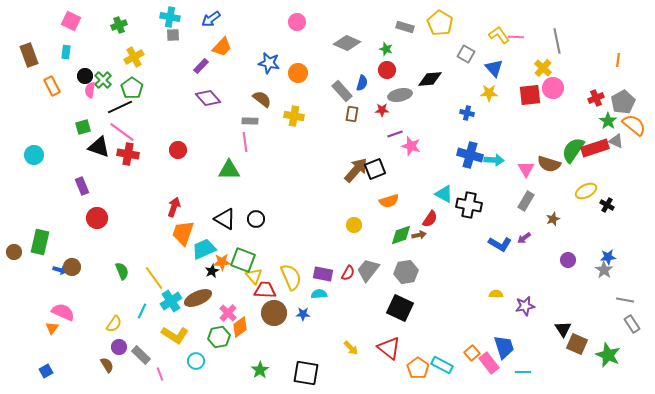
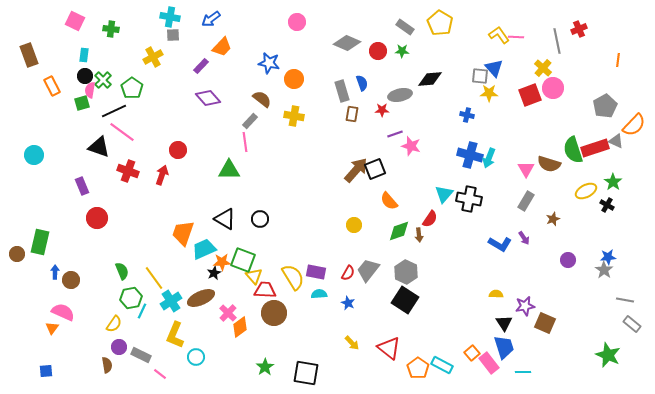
pink square at (71, 21): moved 4 px right
green cross at (119, 25): moved 8 px left, 4 px down; rotated 28 degrees clockwise
gray rectangle at (405, 27): rotated 18 degrees clockwise
green star at (386, 49): moved 16 px right, 2 px down; rotated 16 degrees counterclockwise
cyan rectangle at (66, 52): moved 18 px right, 3 px down
gray square at (466, 54): moved 14 px right, 22 px down; rotated 24 degrees counterclockwise
yellow cross at (134, 57): moved 19 px right
red circle at (387, 70): moved 9 px left, 19 px up
orange circle at (298, 73): moved 4 px left, 6 px down
blue semicircle at (362, 83): rotated 35 degrees counterclockwise
gray rectangle at (342, 91): rotated 25 degrees clockwise
red square at (530, 95): rotated 15 degrees counterclockwise
red cross at (596, 98): moved 17 px left, 69 px up
gray pentagon at (623, 102): moved 18 px left, 4 px down
black line at (120, 107): moved 6 px left, 4 px down
blue cross at (467, 113): moved 2 px down
gray rectangle at (250, 121): rotated 49 degrees counterclockwise
green star at (608, 121): moved 5 px right, 61 px down
orange semicircle at (634, 125): rotated 95 degrees clockwise
green square at (83, 127): moved 1 px left, 24 px up
green semicircle at (573, 150): rotated 52 degrees counterclockwise
red cross at (128, 154): moved 17 px down; rotated 10 degrees clockwise
cyan arrow at (494, 160): moved 5 px left, 2 px up; rotated 108 degrees clockwise
cyan triangle at (444, 194): rotated 42 degrees clockwise
orange semicircle at (389, 201): rotated 66 degrees clockwise
black cross at (469, 205): moved 6 px up
red arrow at (174, 207): moved 12 px left, 32 px up
black circle at (256, 219): moved 4 px right
green diamond at (401, 235): moved 2 px left, 4 px up
brown arrow at (419, 235): rotated 96 degrees clockwise
purple arrow at (524, 238): rotated 88 degrees counterclockwise
brown circle at (14, 252): moved 3 px right, 2 px down
brown circle at (72, 267): moved 1 px left, 13 px down
blue arrow at (60, 270): moved 5 px left, 2 px down; rotated 104 degrees counterclockwise
black star at (212, 271): moved 2 px right, 2 px down
gray hexagon at (406, 272): rotated 25 degrees counterclockwise
purple rectangle at (323, 274): moved 7 px left, 2 px up
yellow semicircle at (291, 277): moved 2 px right; rotated 8 degrees counterclockwise
brown ellipse at (198, 298): moved 3 px right
black square at (400, 308): moved 5 px right, 8 px up; rotated 8 degrees clockwise
blue star at (303, 314): moved 45 px right, 11 px up; rotated 24 degrees clockwise
gray rectangle at (632, 324): rotated 18 degrees counterclockwise
black triangle at (563, 329): moved 59 px left, 6 px up
yellow L-shape at (175, 335): rotated 80 degrees clockwise
green hexagon at (219, 337): moved 88 px left, 39 px up
brown square at (577, 344): moved 32 px left, 21 px up
yellow arrow at (351, 348): moved 1 px right, 5 px up
gray rectangle at (141, 355): rotated 18 degrees counterclockwise
cyan circle at (196, 361): moved 4 px up
brown semicircle at (107, 365): rotated 21 degrees clockwise
green star at (260, 370): moved 5 px right, 3 px up
blue square at (46, 371): rotated 24 degrees clockwise
pink line at (160, 374): rotated 32 degrees counterclockwise
